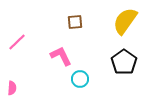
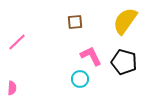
pink L-shape: moved 30 px right
black pentagon: rotated 20 degrees counterclockwise
